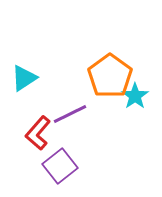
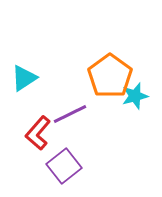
cyan star: rotated 20 degrees clockwise
purple square: moved 4 px right
